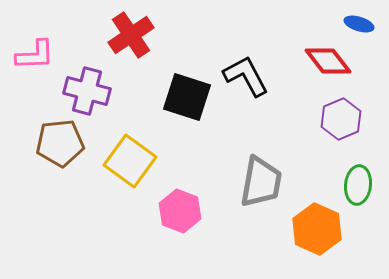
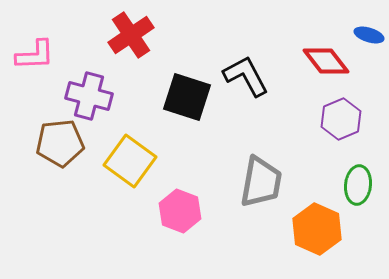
blue ellipse: moved 10 px right, 11 px down
red diamond: moved 2 px left
purple cross: moved 2 px right, 5 px down
